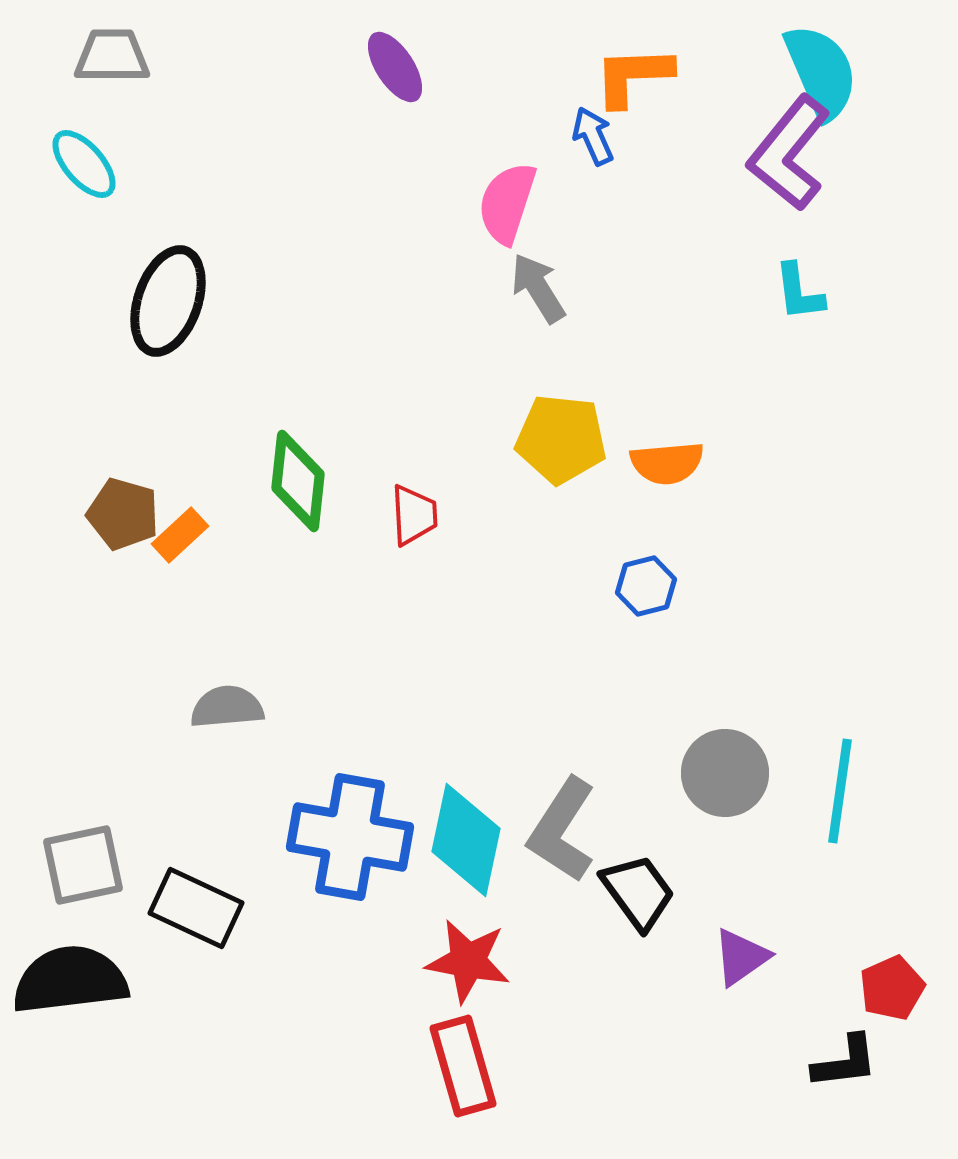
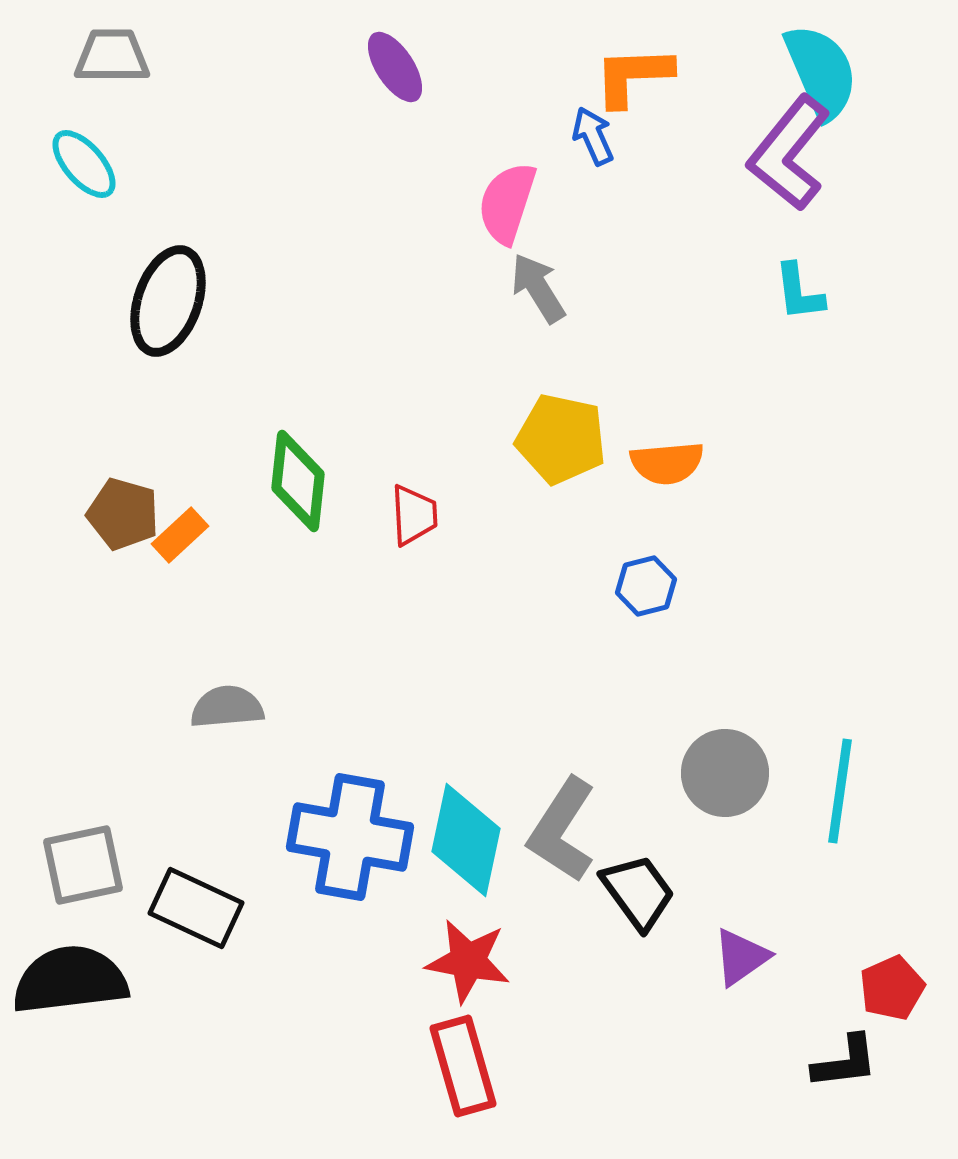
yellow pentagon: rotated 6 degrees clockwise
